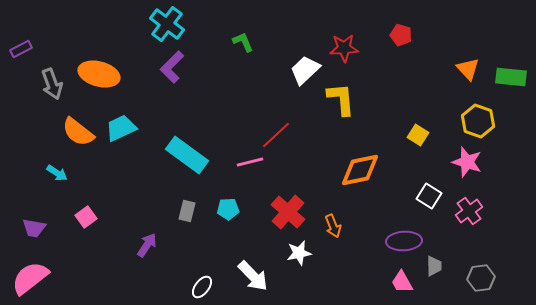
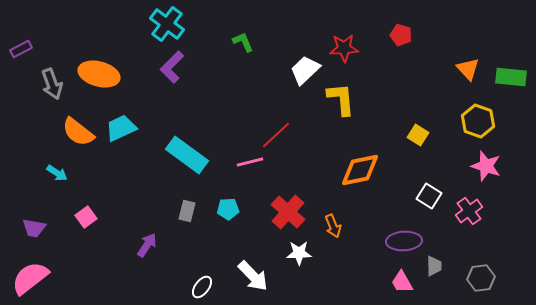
pink star: moved 19 px right, 4 px down
white star: rotated 10 degrees clockwise
